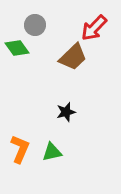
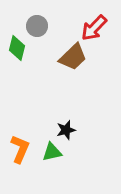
gray circle: moved 2 px right, 1 px down
green diamond: rotated 50 degrees clockwise
black star: moved 18 px down
